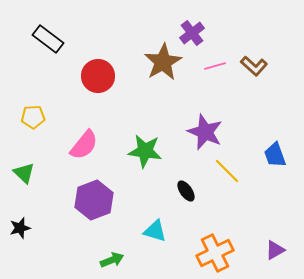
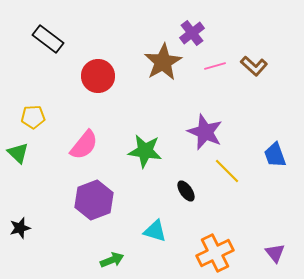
green triangle: moved 6 px left, 20 px up
purple triangle: moved 3 px down; rotated 40 degrees counterclockwise
